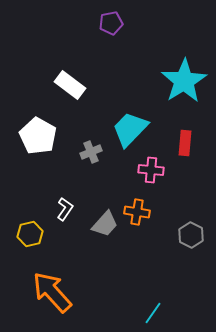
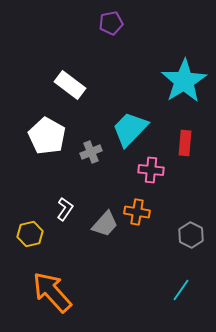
white pentagon: moved 9 px right
cyan line: moved 28 px right, 23 px up
